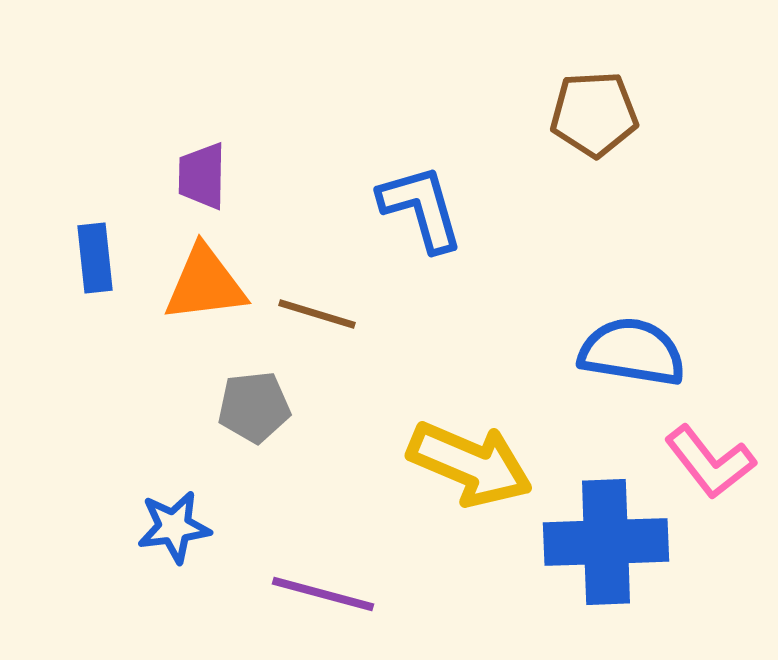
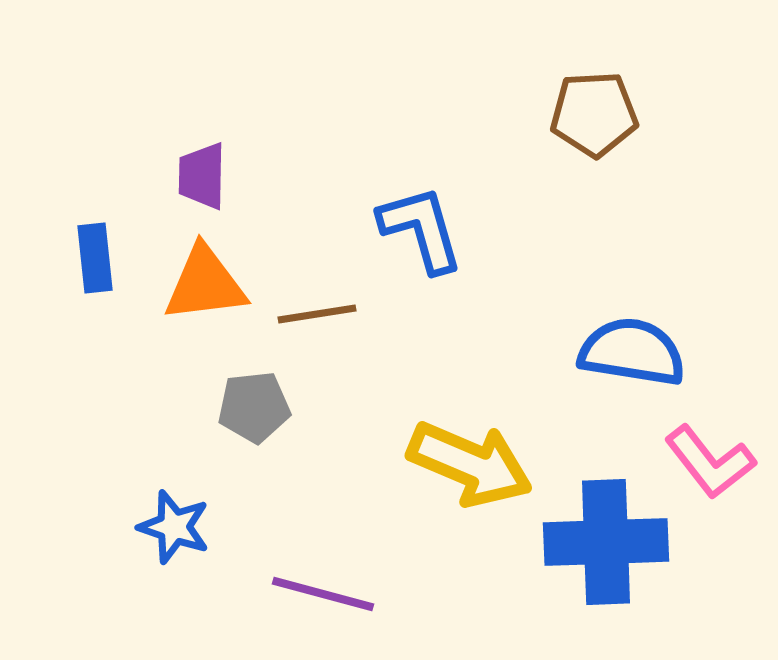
blue L-shape: moved 21 px down
brown line: rotated 26 degrees counterclockwise
blue star: rotated 26 degrees clockwise
